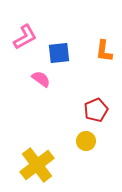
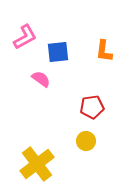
blue square: moved 1 px left, 1 px up
red pentagon: moved 4 px left, 3 px up; rotated 15 degrees clockwise
yellow cross: moved 1 px up
